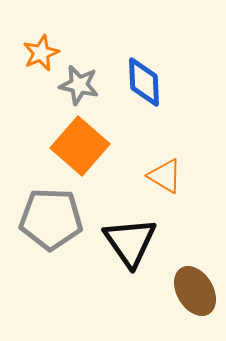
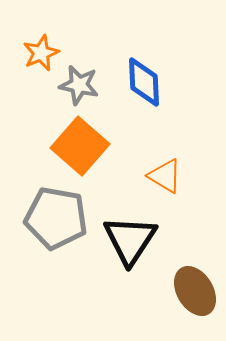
gray pentagon: moved 5 px right, 1 px up; rotated 8 degrees clockwise
black triangle: moved 2 px up; rotated 8 degrees clockwise
